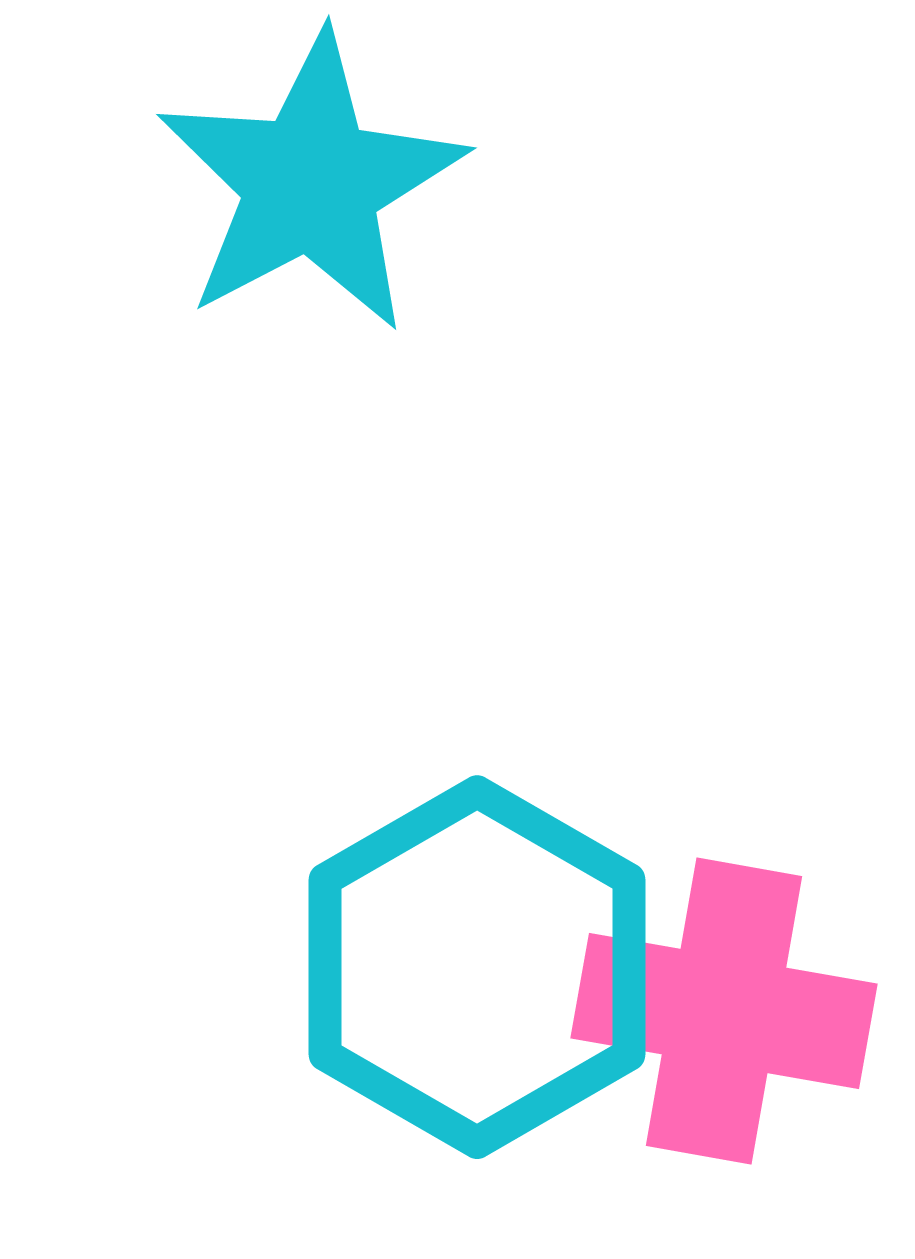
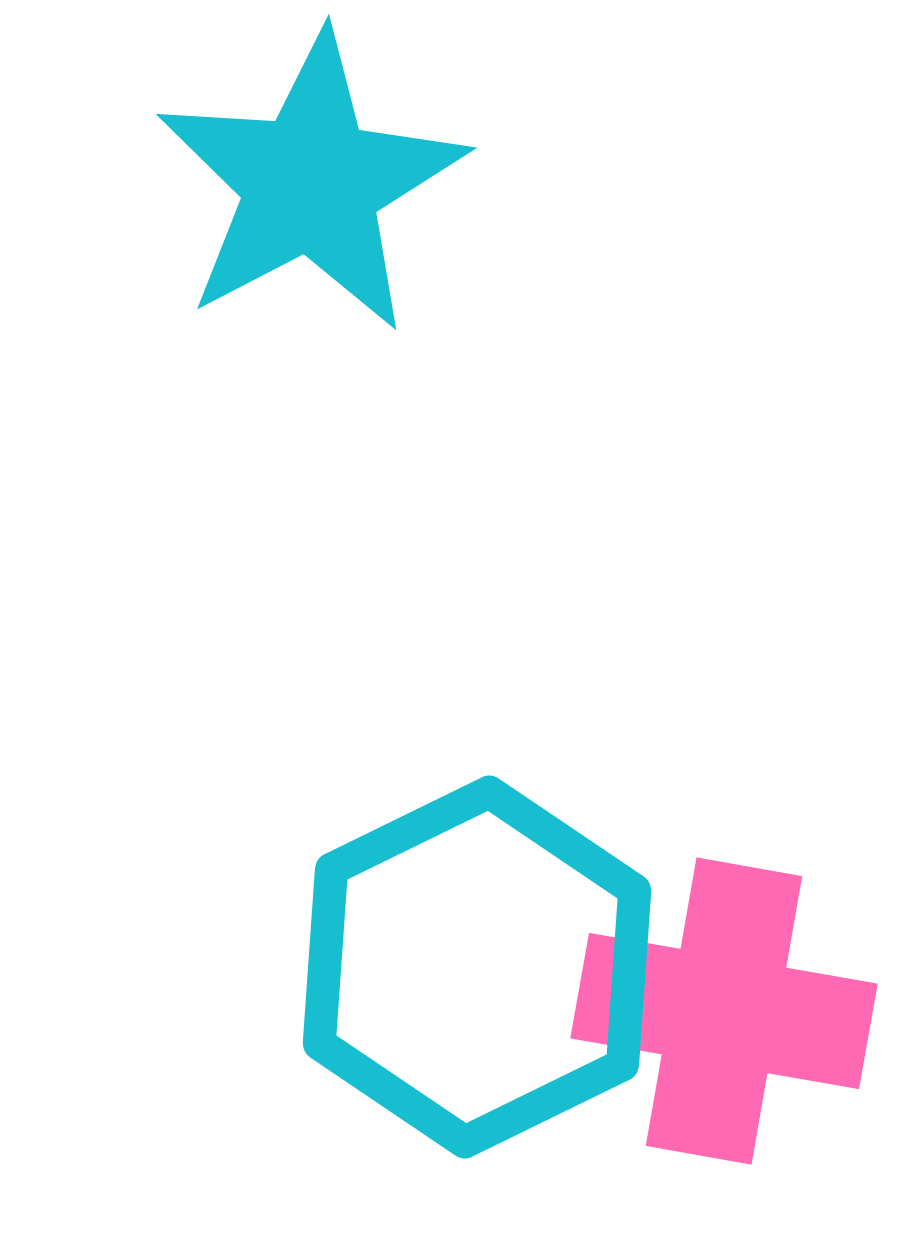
cyan hexagon: rotated 4 degrees clockwise
